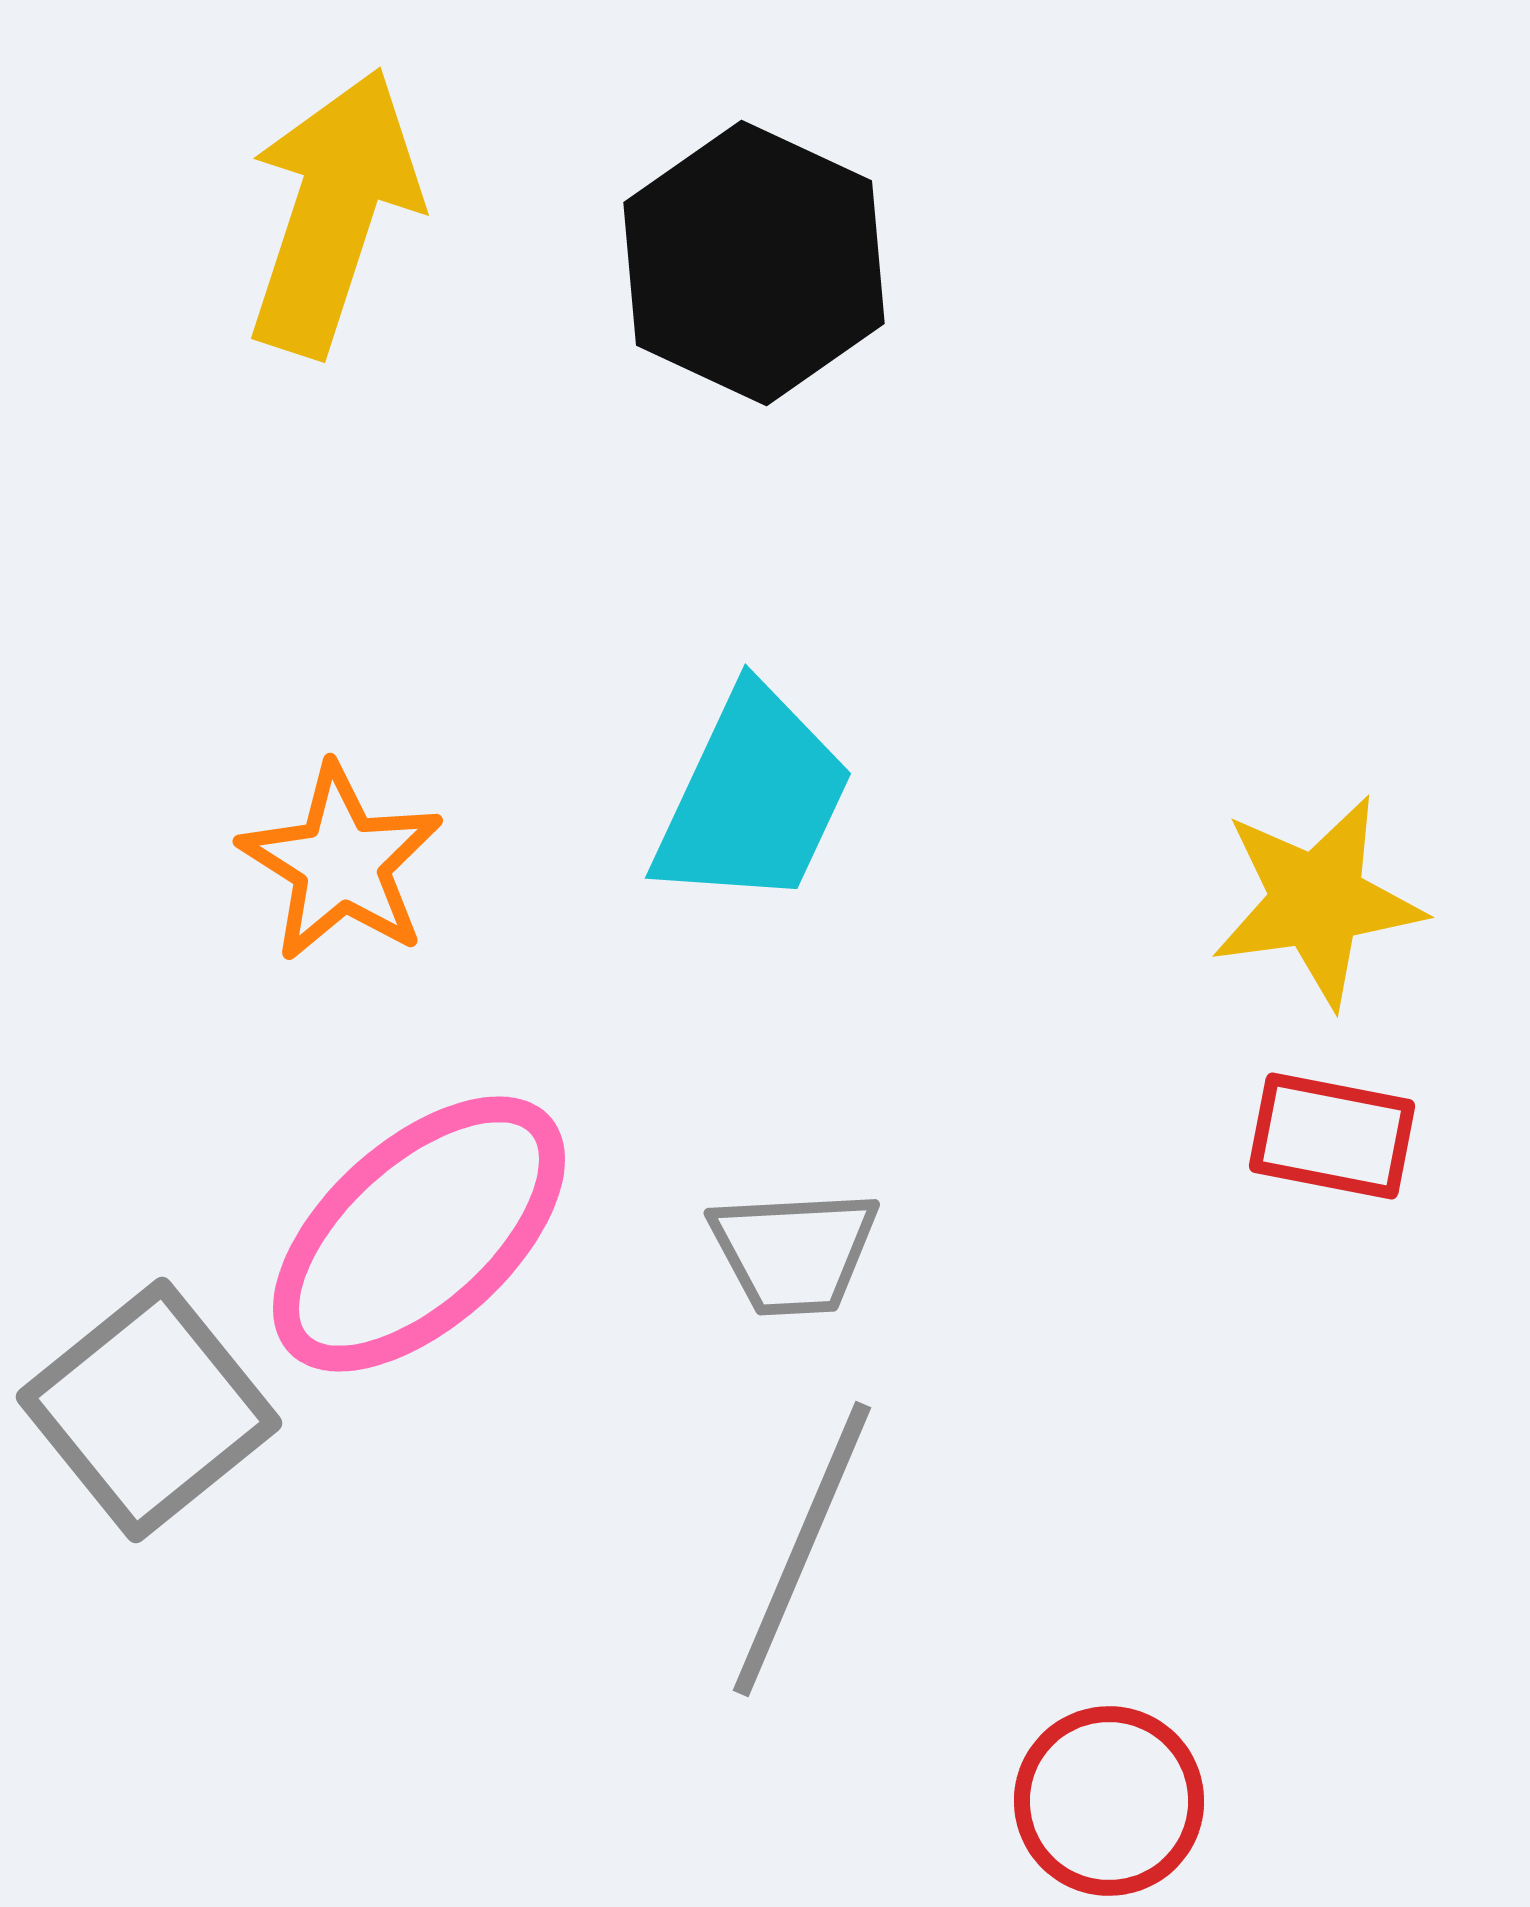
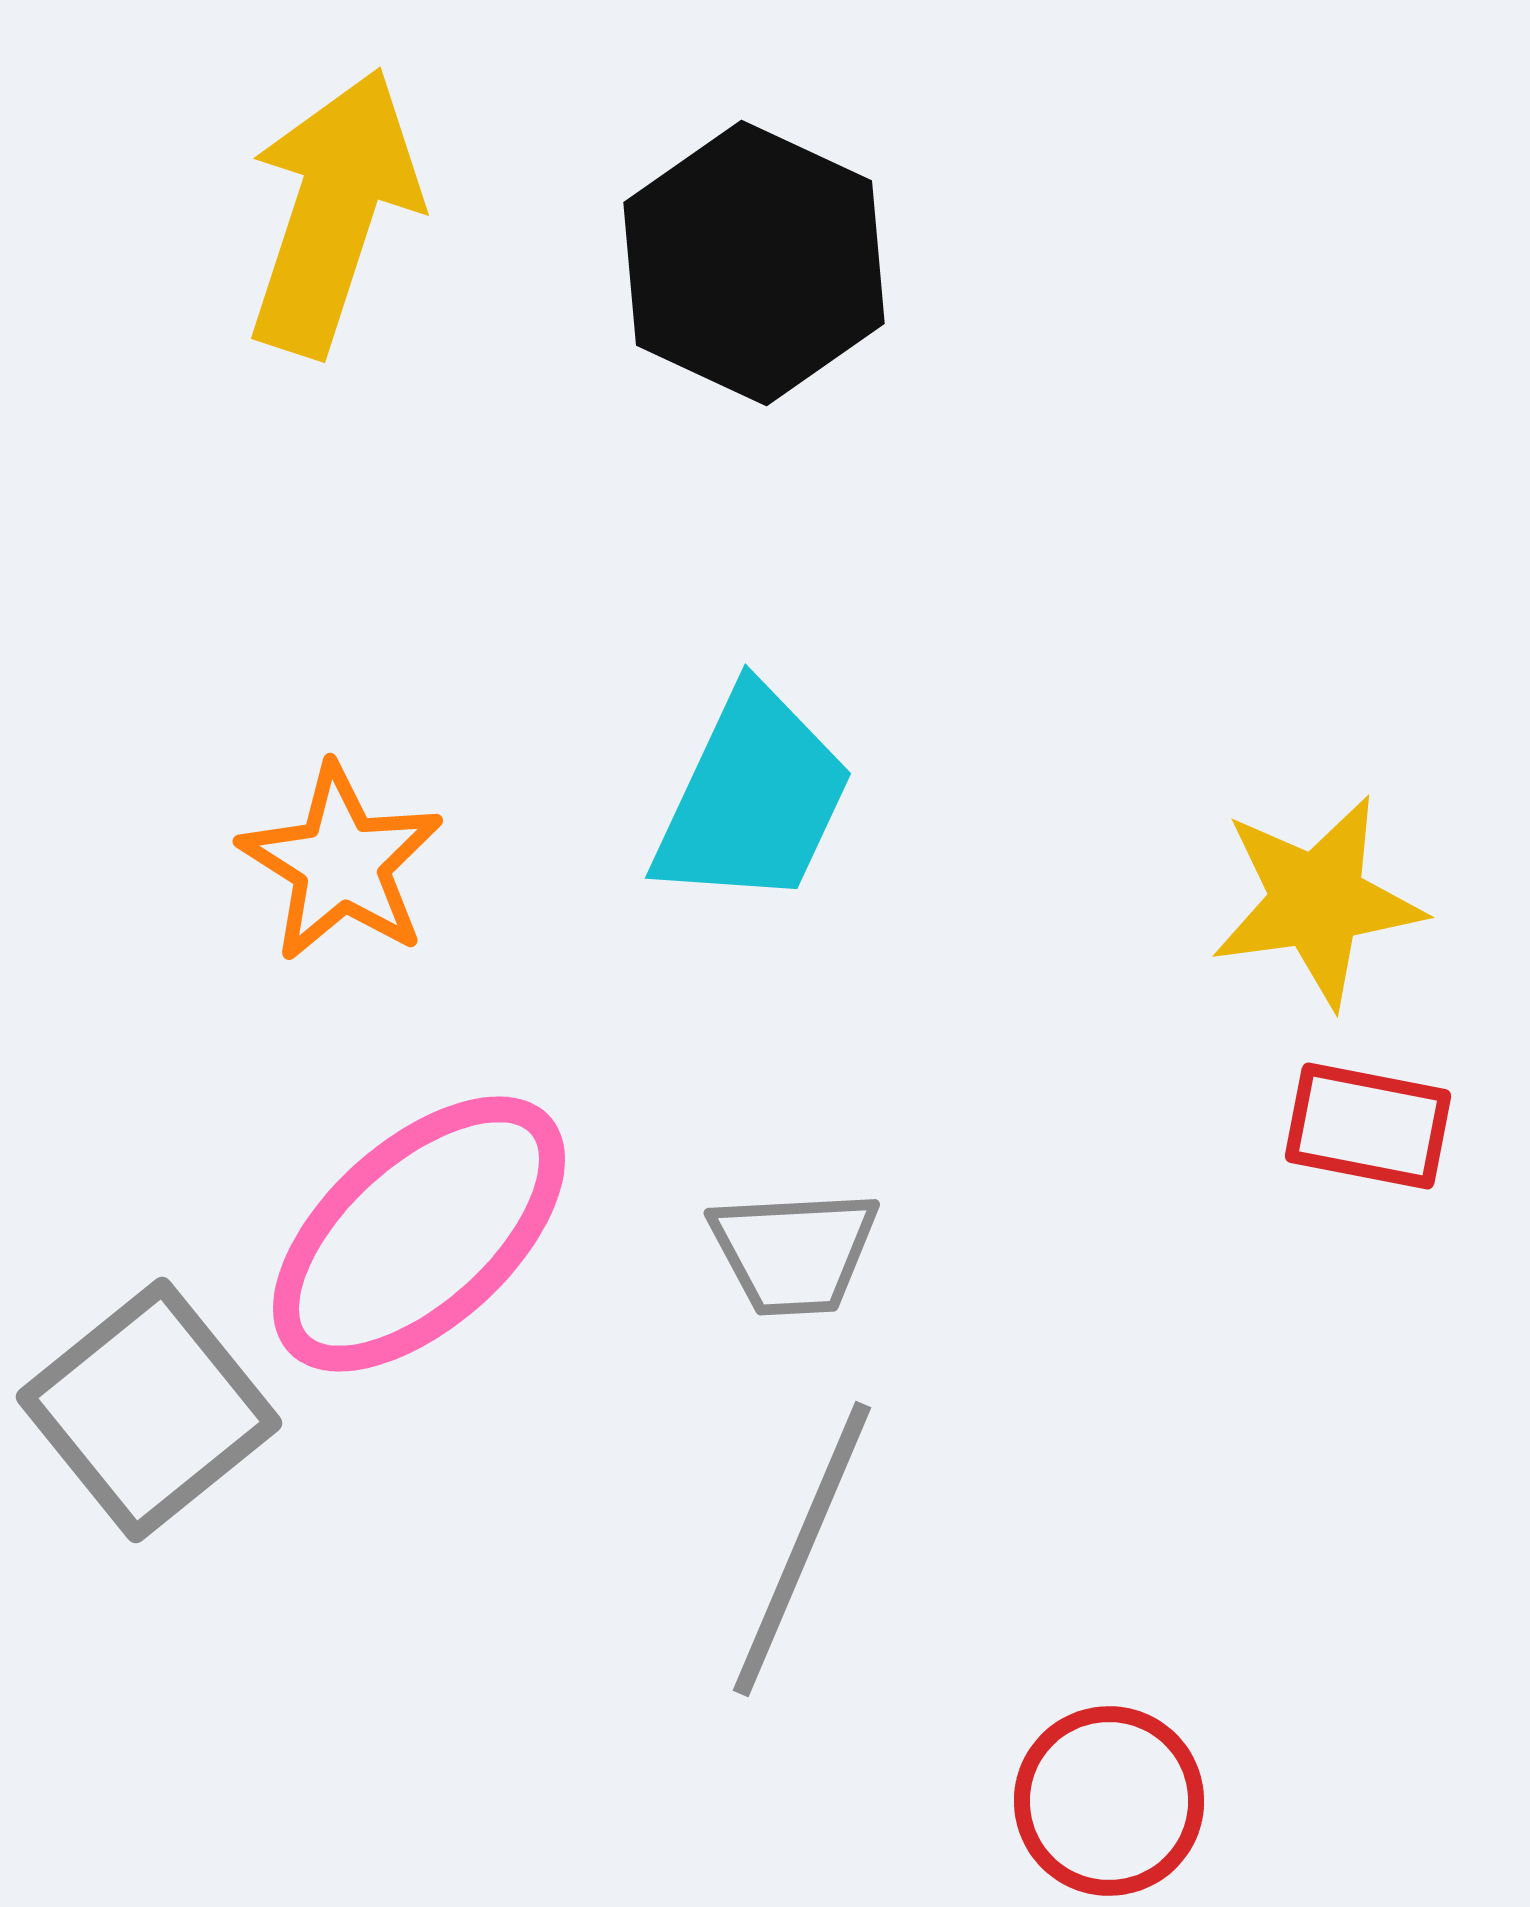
red rectangle: moved 36 px right, 10 px up
